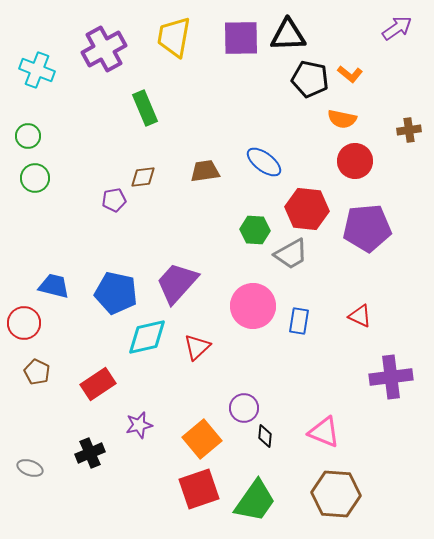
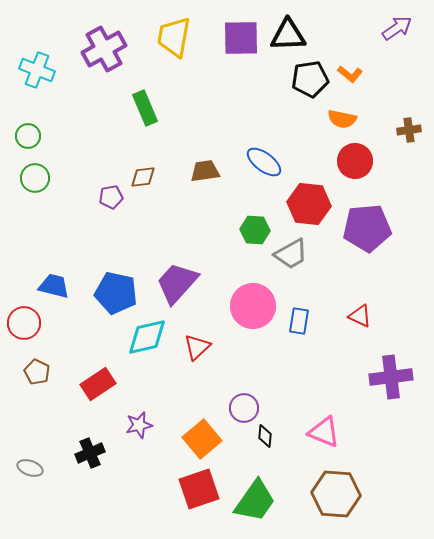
black pentagon at (310, 79): rotated 21 degrees counterclockwise
purple pentagon at (114, 200): moved 3 px left, 3 px up
red hexagon at (307, 209): moved 2 px right, 5 px up
